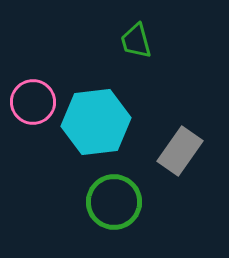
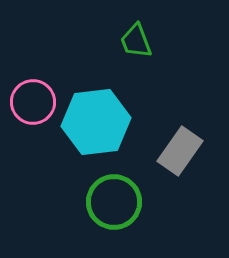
green trapezoid: rotated 6 degrees counterclockwise
